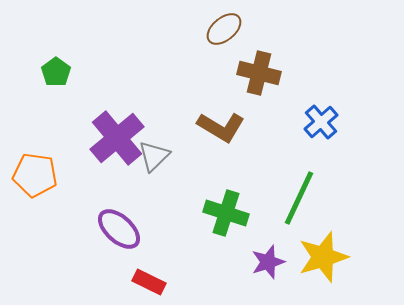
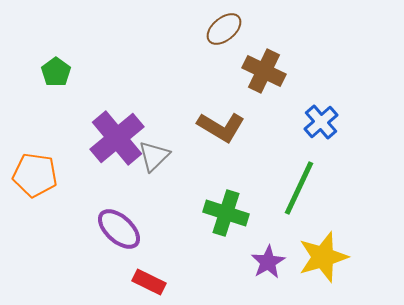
brown cross: moved 5 px right, 2 px up; rotated 12 degrees clockwise
green line: moved 10 px up
purple star: rotated 12 degrees counterclockwise
